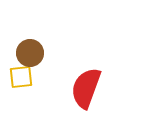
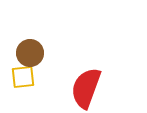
yellow square: moved 2 px right
